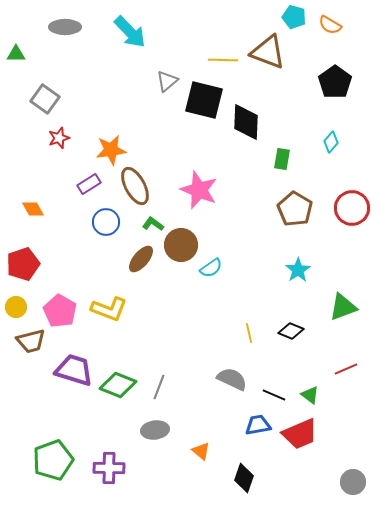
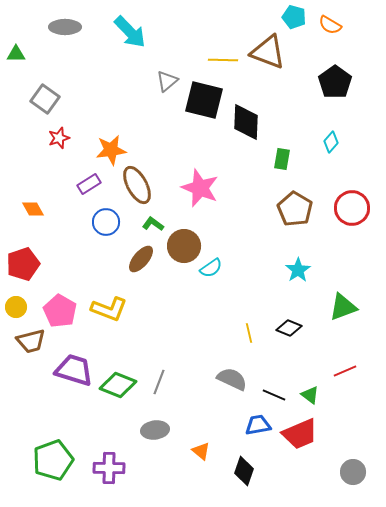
brown ellipse at (135, 186): moved 2 px right, 1 px up
pink star at (199, 190): moved 1 px right, 2 px up
brown circle at (181, 245): moved 3 px right, 1 px down
black diamond at (291, 331): moved 2 px left, 3 px up
red line at (346, 369): moved 1 px left, 2 px down
gray line at (159, 387): moved 5 px up
black diamond at (244, 478): moved 7 px up
gray circle at (353, 482): moved 10 px up
